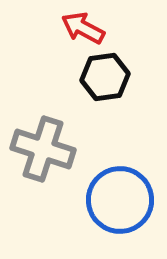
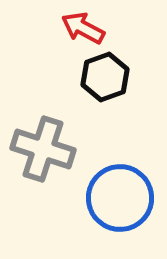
black hexagon: rotated 12 degrees counterclockwise
blue circle: moved 2 px up
